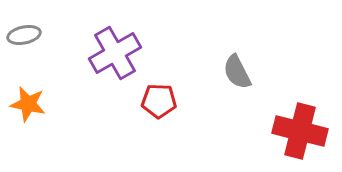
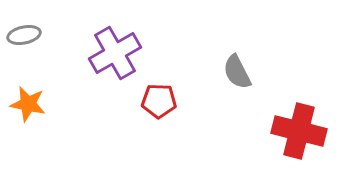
red cross: moved 1 px left
